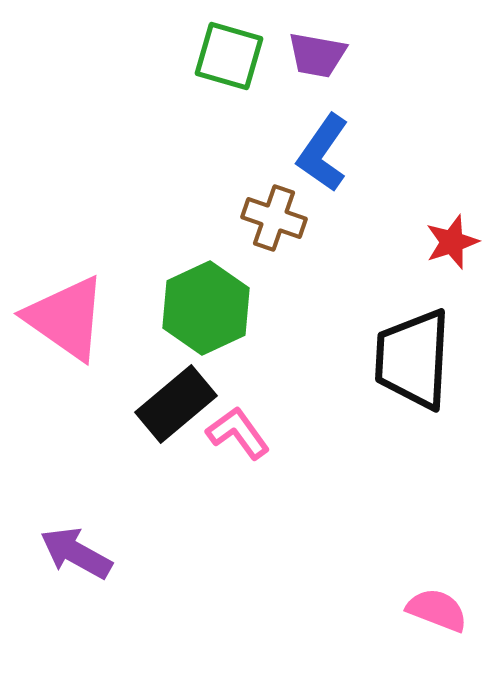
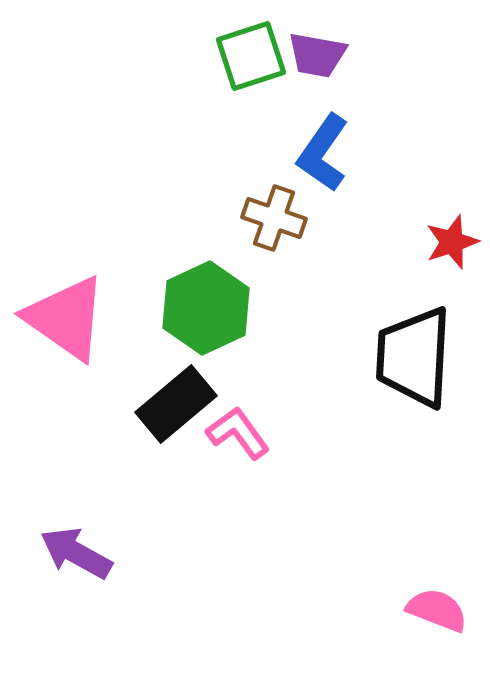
green square: moved 22 px right; rotated 34 degrees counterclockwise
black trapezoid: moved 1 px right, 2 px up
